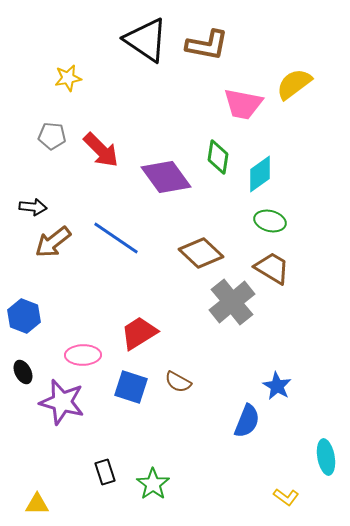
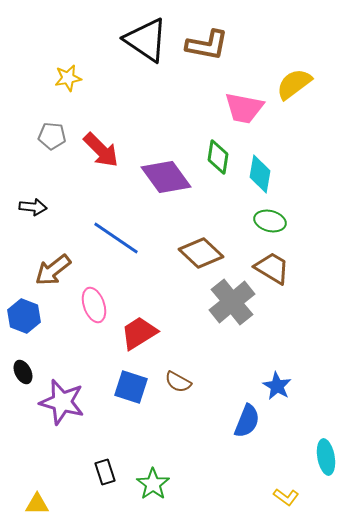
pink trapezoid: moved 1 px right, 4 px down
cyan diamond: rotated 45 degrees counterclockwise
brown arrow: moved 28 px down
pink ellipse: moved 11 px right, 50 px up; rotated 72 degrees clockwise
